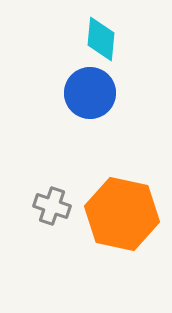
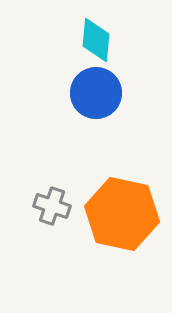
cyan diamond: moved 5 px left, 1 px down
blue circle: moved 6 px right
